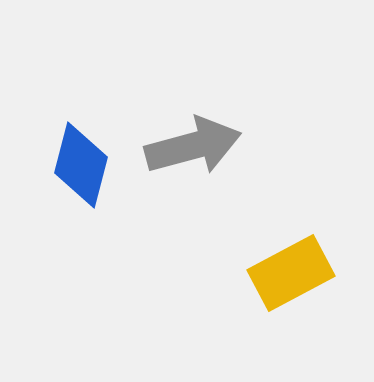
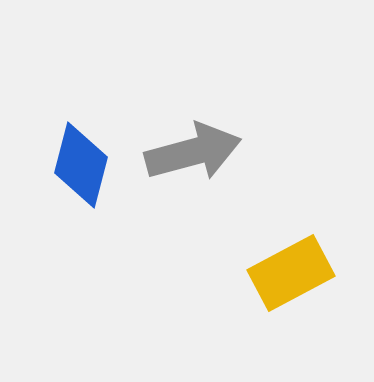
gray arrow: moved 6 px down
